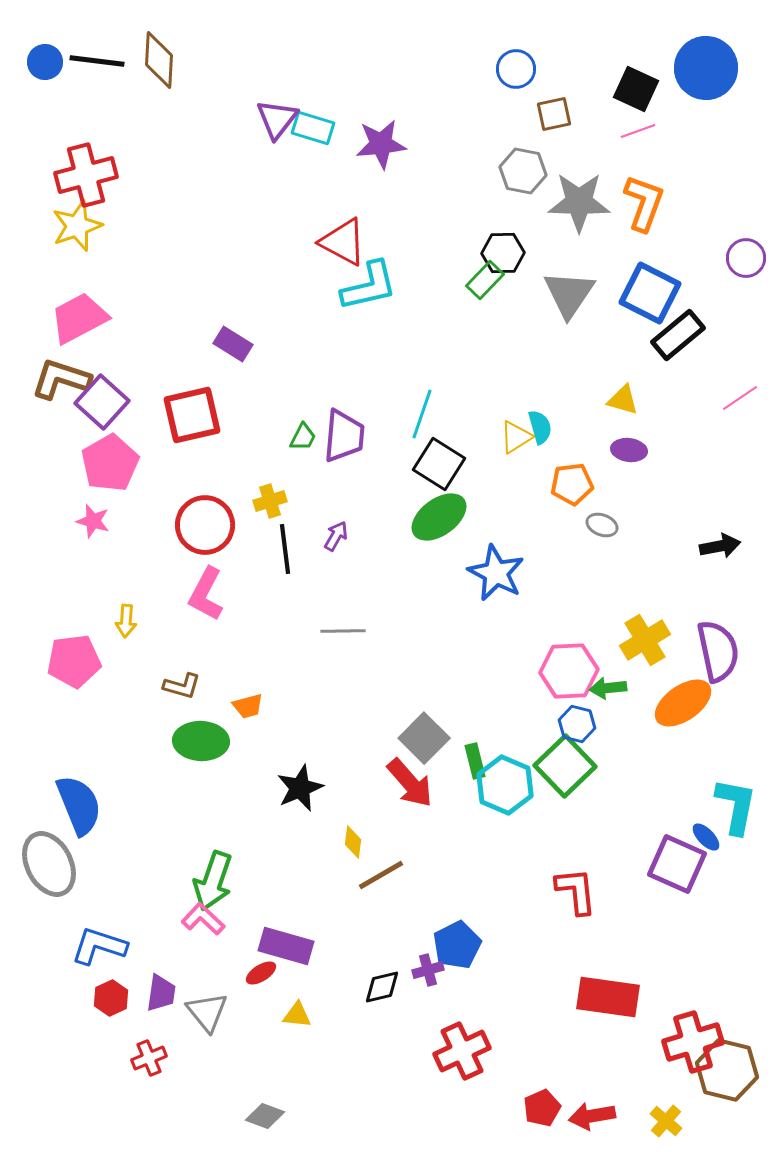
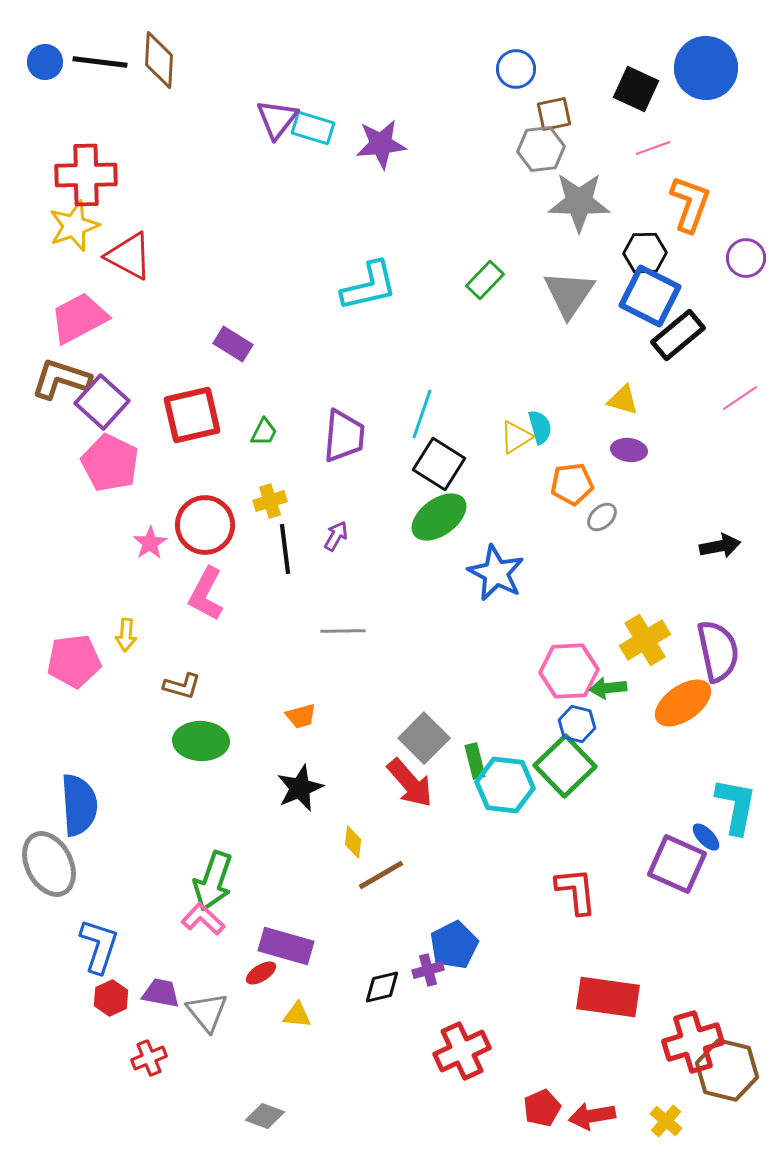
black line at (97, 61): moved 3 px right, 1 px down
pink line at (638, 131): moved 15 px right, 17 px down
gray hexagon at (523, 171): moved 18 px right, 22 px up; rotated 18 degrees counterclockwise
red cross at (86, 175): rotated 14 degrees clockwise
orange L-shape at (644, 203): moved 46 px right, 1 px down
yellow star at (77, 226): moved 3 px left
red triangle at (343, 242): moved 214 px left, 14 px down
black hexagon at (503, 253): moved 142 px right
blue square at (650, 293): moved 3 px down
green trapezoid at (303, 437): moved 39 px left, 5 px up
pink pentagon at (110, 463): rotated 16 degrees counterclockwise
pink star at (93, 521): moved 57 px right, 22 px down; rotated 24 degrees clockwise
gray ellipse at (602, 525): moved 8 px up; rotated 64 degrees counterclockwise
yellow arrow at (126, 621): moved 14 px down
orange trapezoid at (248, 706): moved 53 px right, 10 px down
cyan hexagon at (505, 785): rotated 16 degrees counterclockwise
blue semicircle at (79, 805): rotated 18 degrees clockwise
blue pentagon at (457, 945): moved 3 px left
blue L-shape at (99, 946): rotated 90 degrees clockwise
purple trapezoid at (161, 993): rotated 87 degrees counterclockwise
